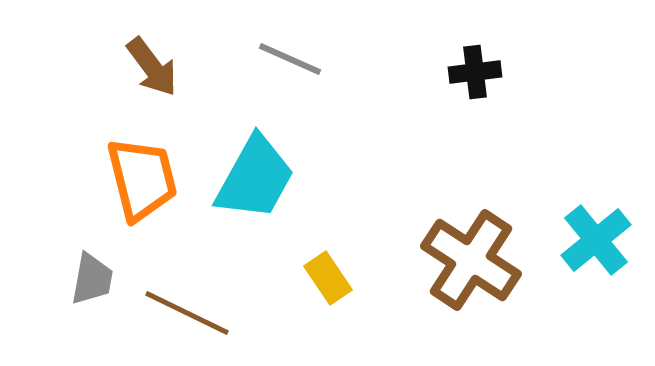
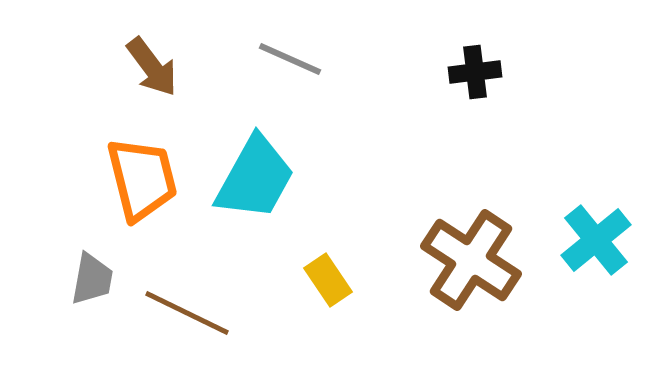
yellow rectangle: moved 2 px down
